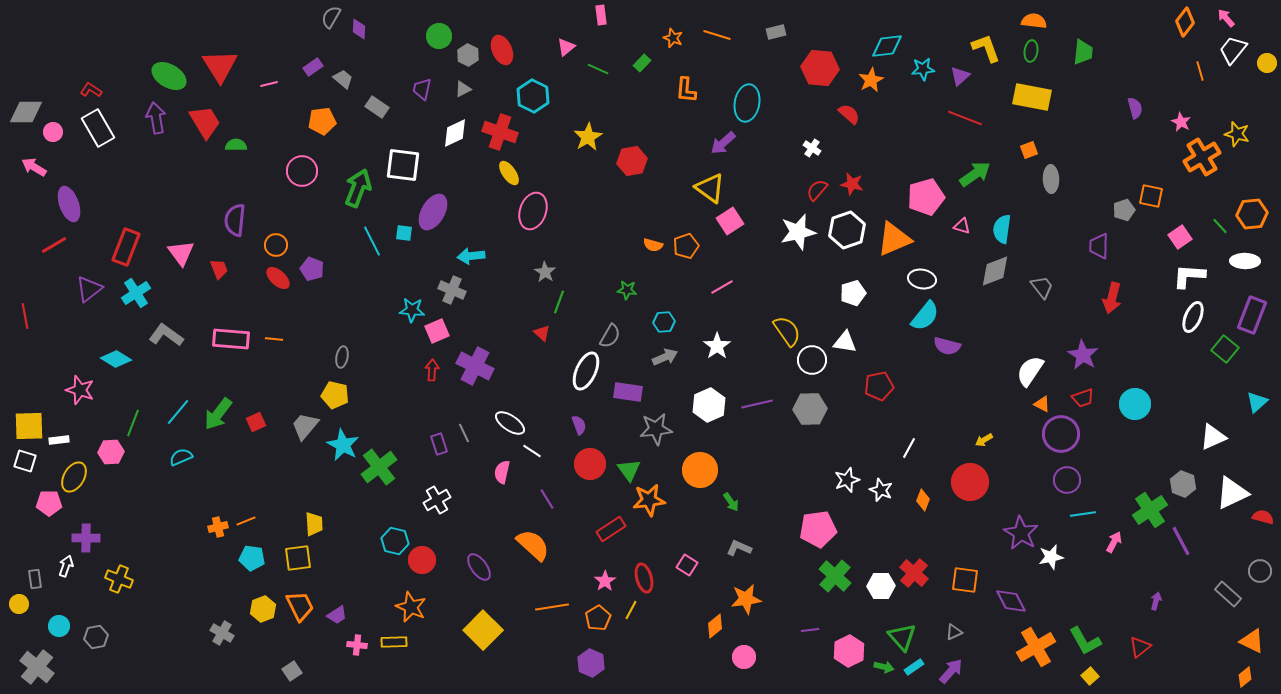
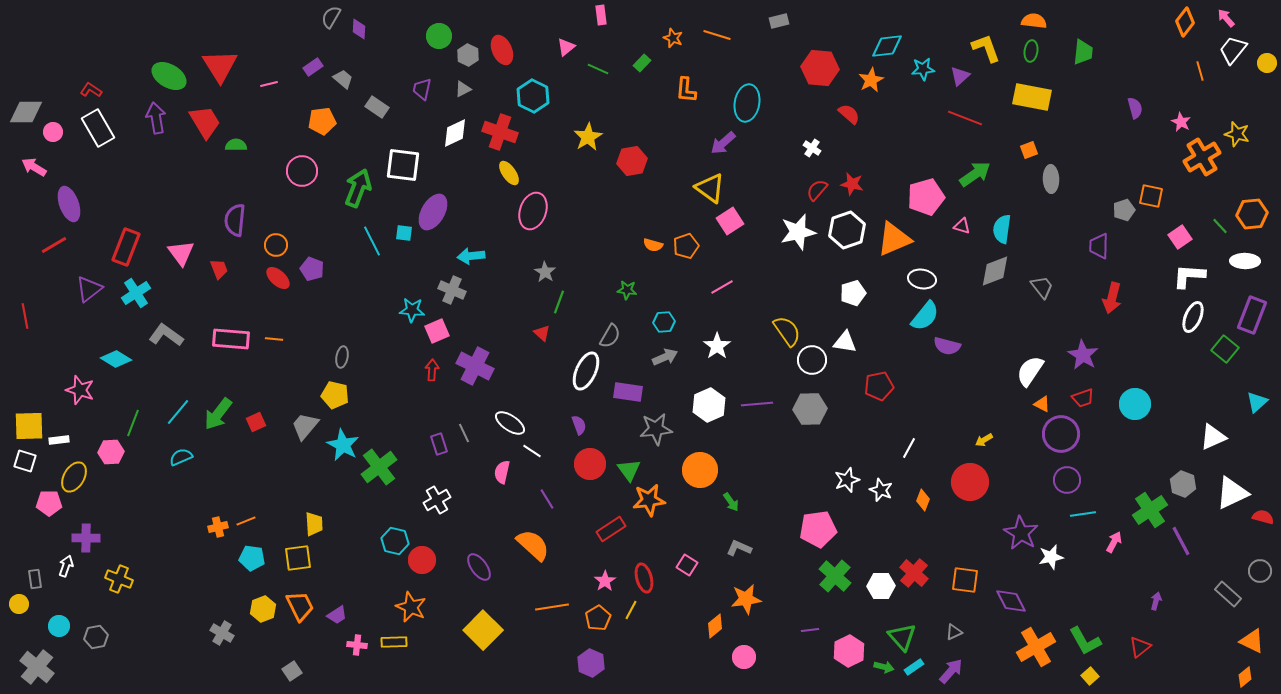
gray rectangle at (776, 32): moved 3 px right, 11 px up
purple line at (757, 404): rotated 8 degrees clockwise
